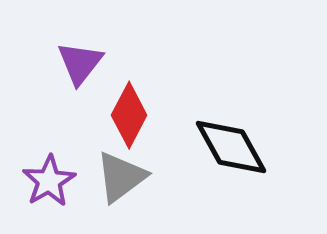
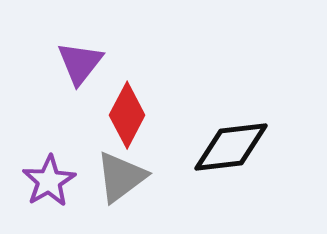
red diamond: moved 2 px left
black diamond: rotated 68 degrees counterclockwise
